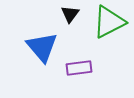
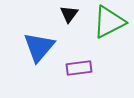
black triangle: moved 1 px left
blue triangle: moved 3 px left; rotated 20 degrees clockwise
